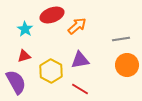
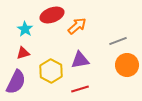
gray line: moved 3 px left, 2 px down; rotated 12 degrees counterclockwise
red triangle: moved 1 px left, 3 px up
purple semicircle: rotated 55 degrees clockwise
red line: rotated 48 degrees counterclockwise
